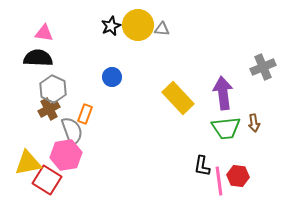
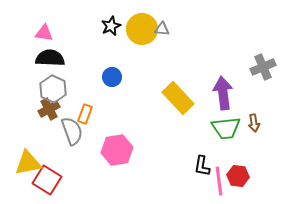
yellow circle: moved 4 px right, 4 px down
black semicircle: moved 12 px right
pink hexagon: moved 51 px right, 5 px up
